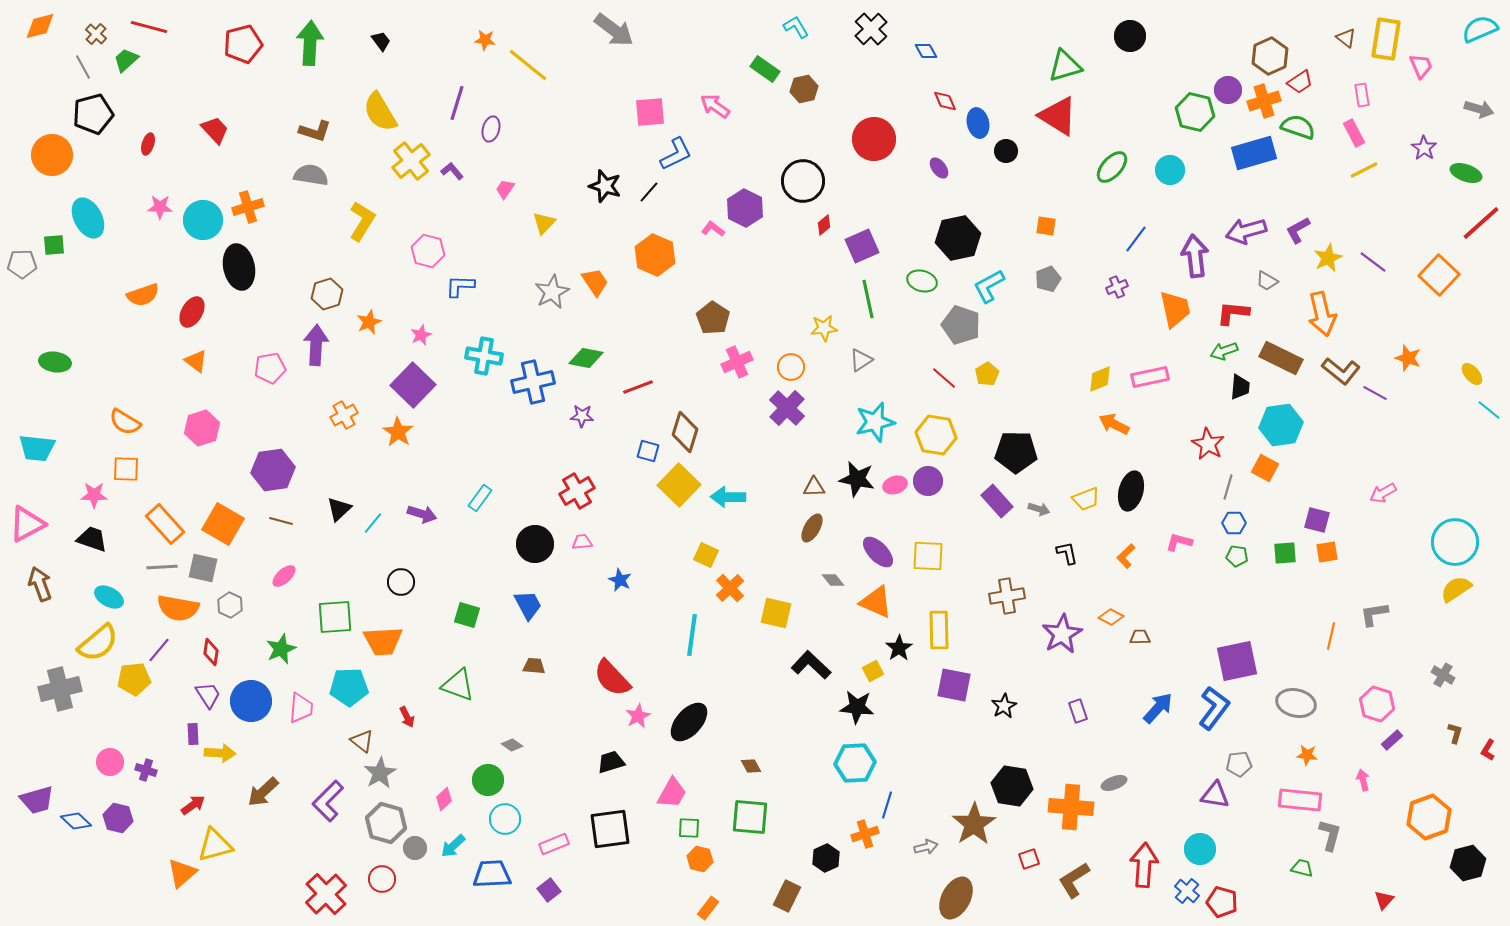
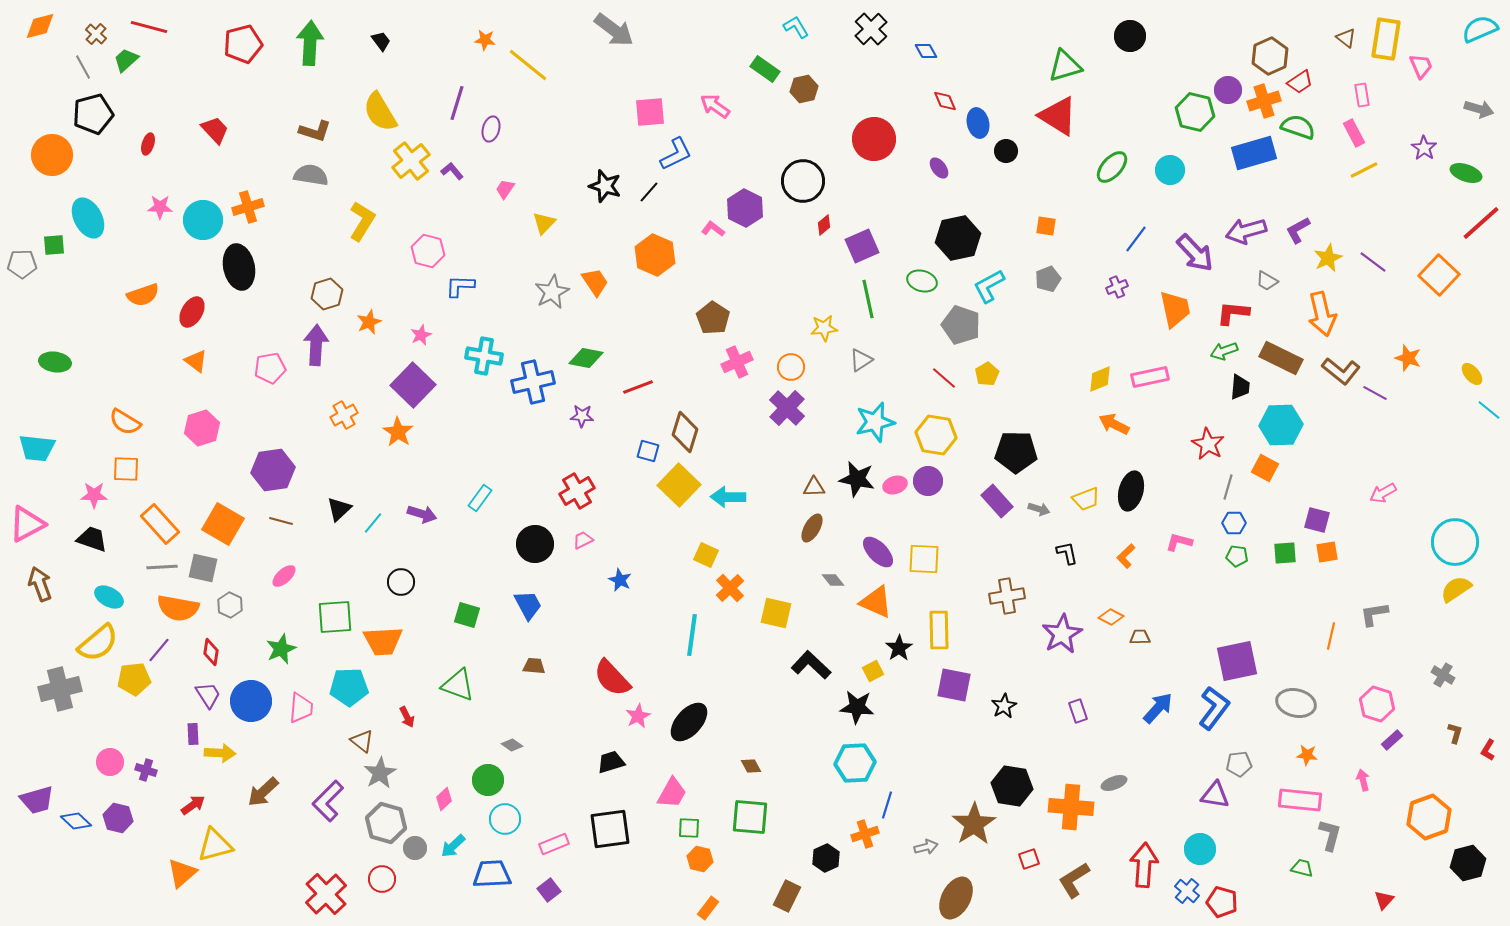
purple arrow at (1195, 256): moved 3 px up; rotated 144 degrees clockwise
cyan hexagon at (1281, 425): rotated 6 degrees clockwise
orange rectangle at (165, 524): moved 5 px left
pink trapezoid at (582, 542): moved 1 px right, 2 px up; rotated 20 degrees counterclockwise
yellow square at (928, 556): moved 4 px left, 3 px down
